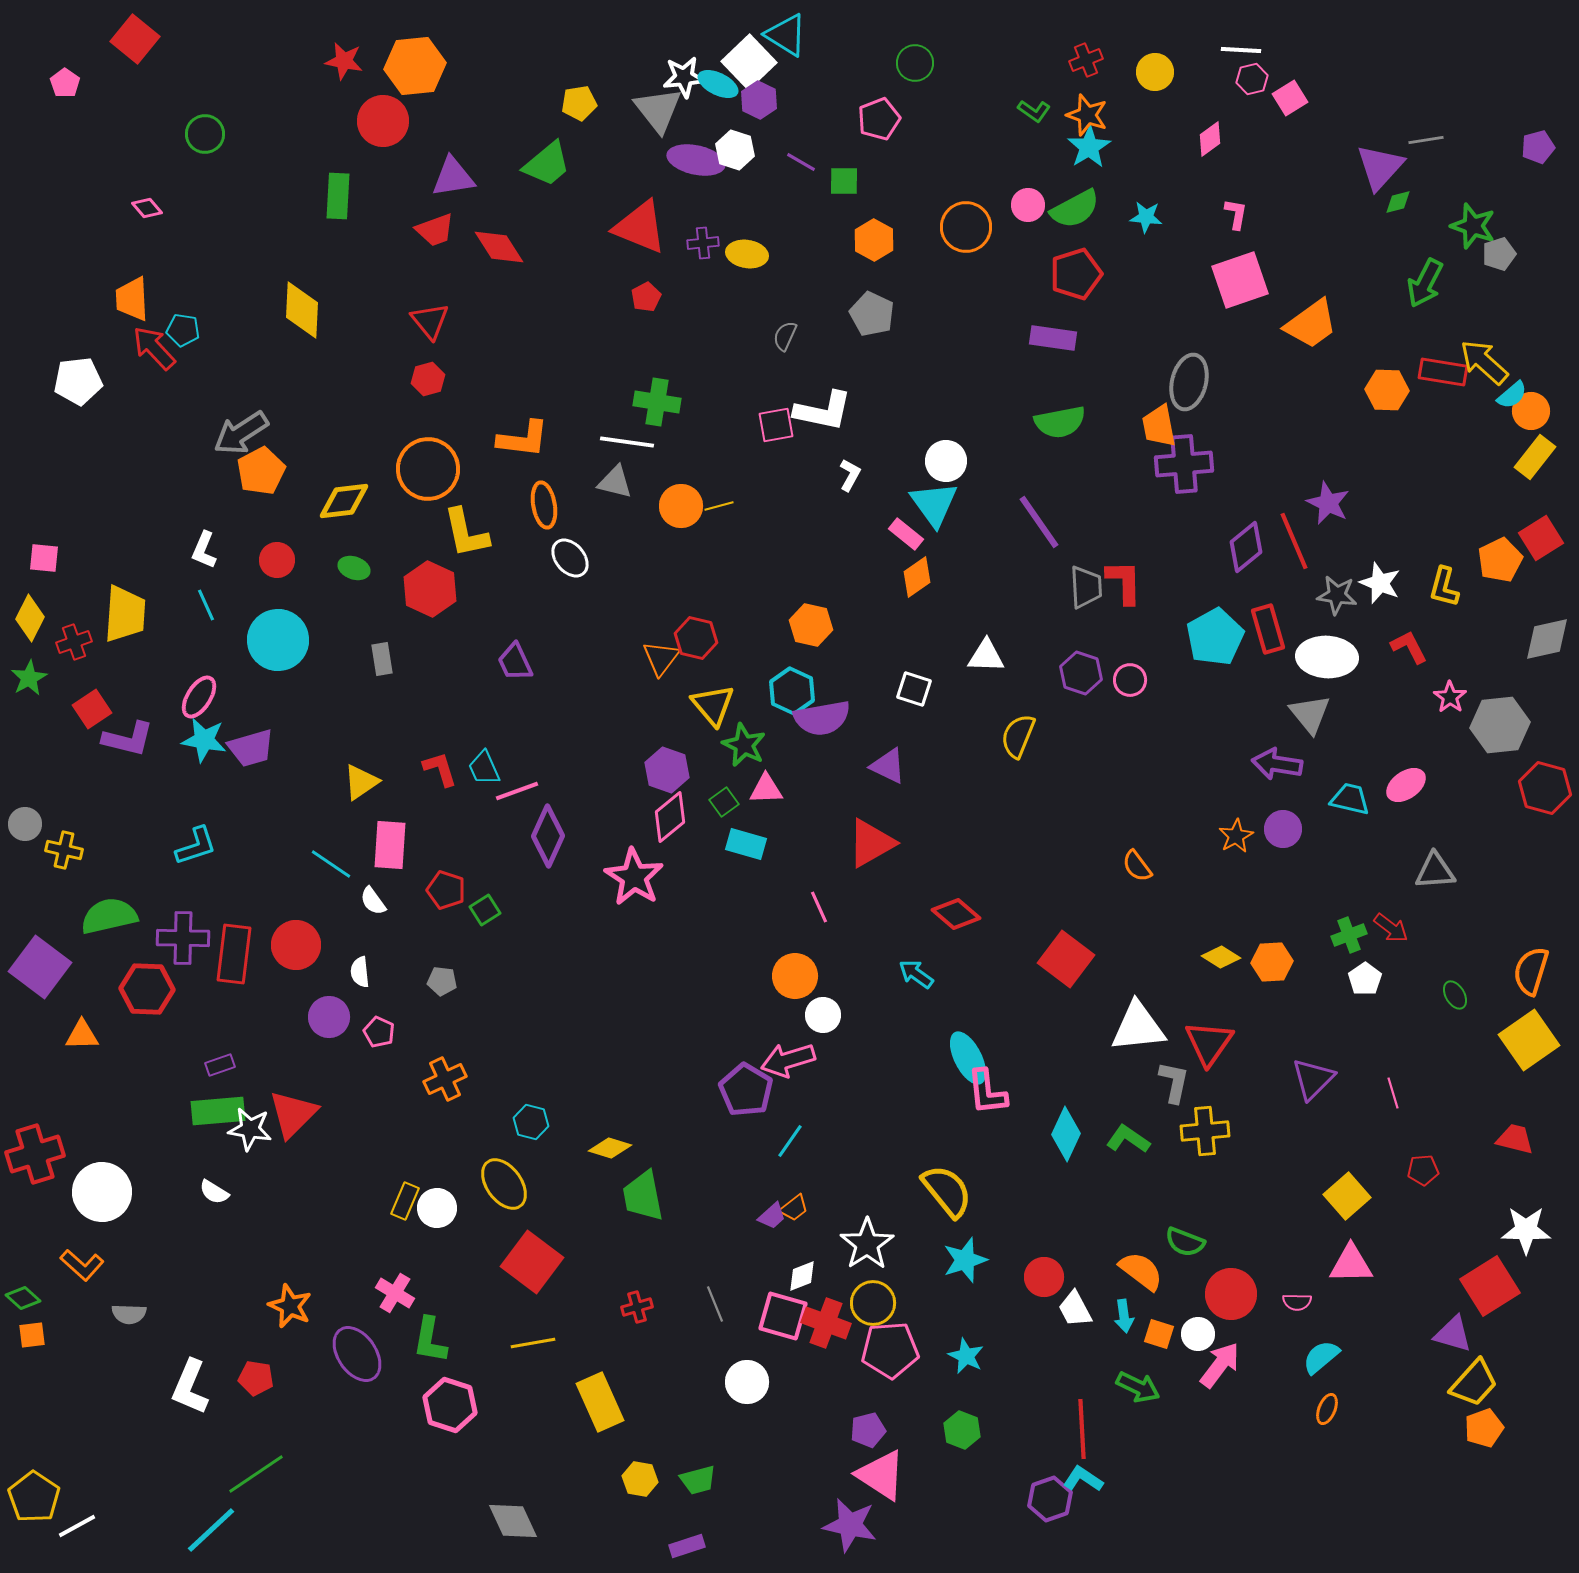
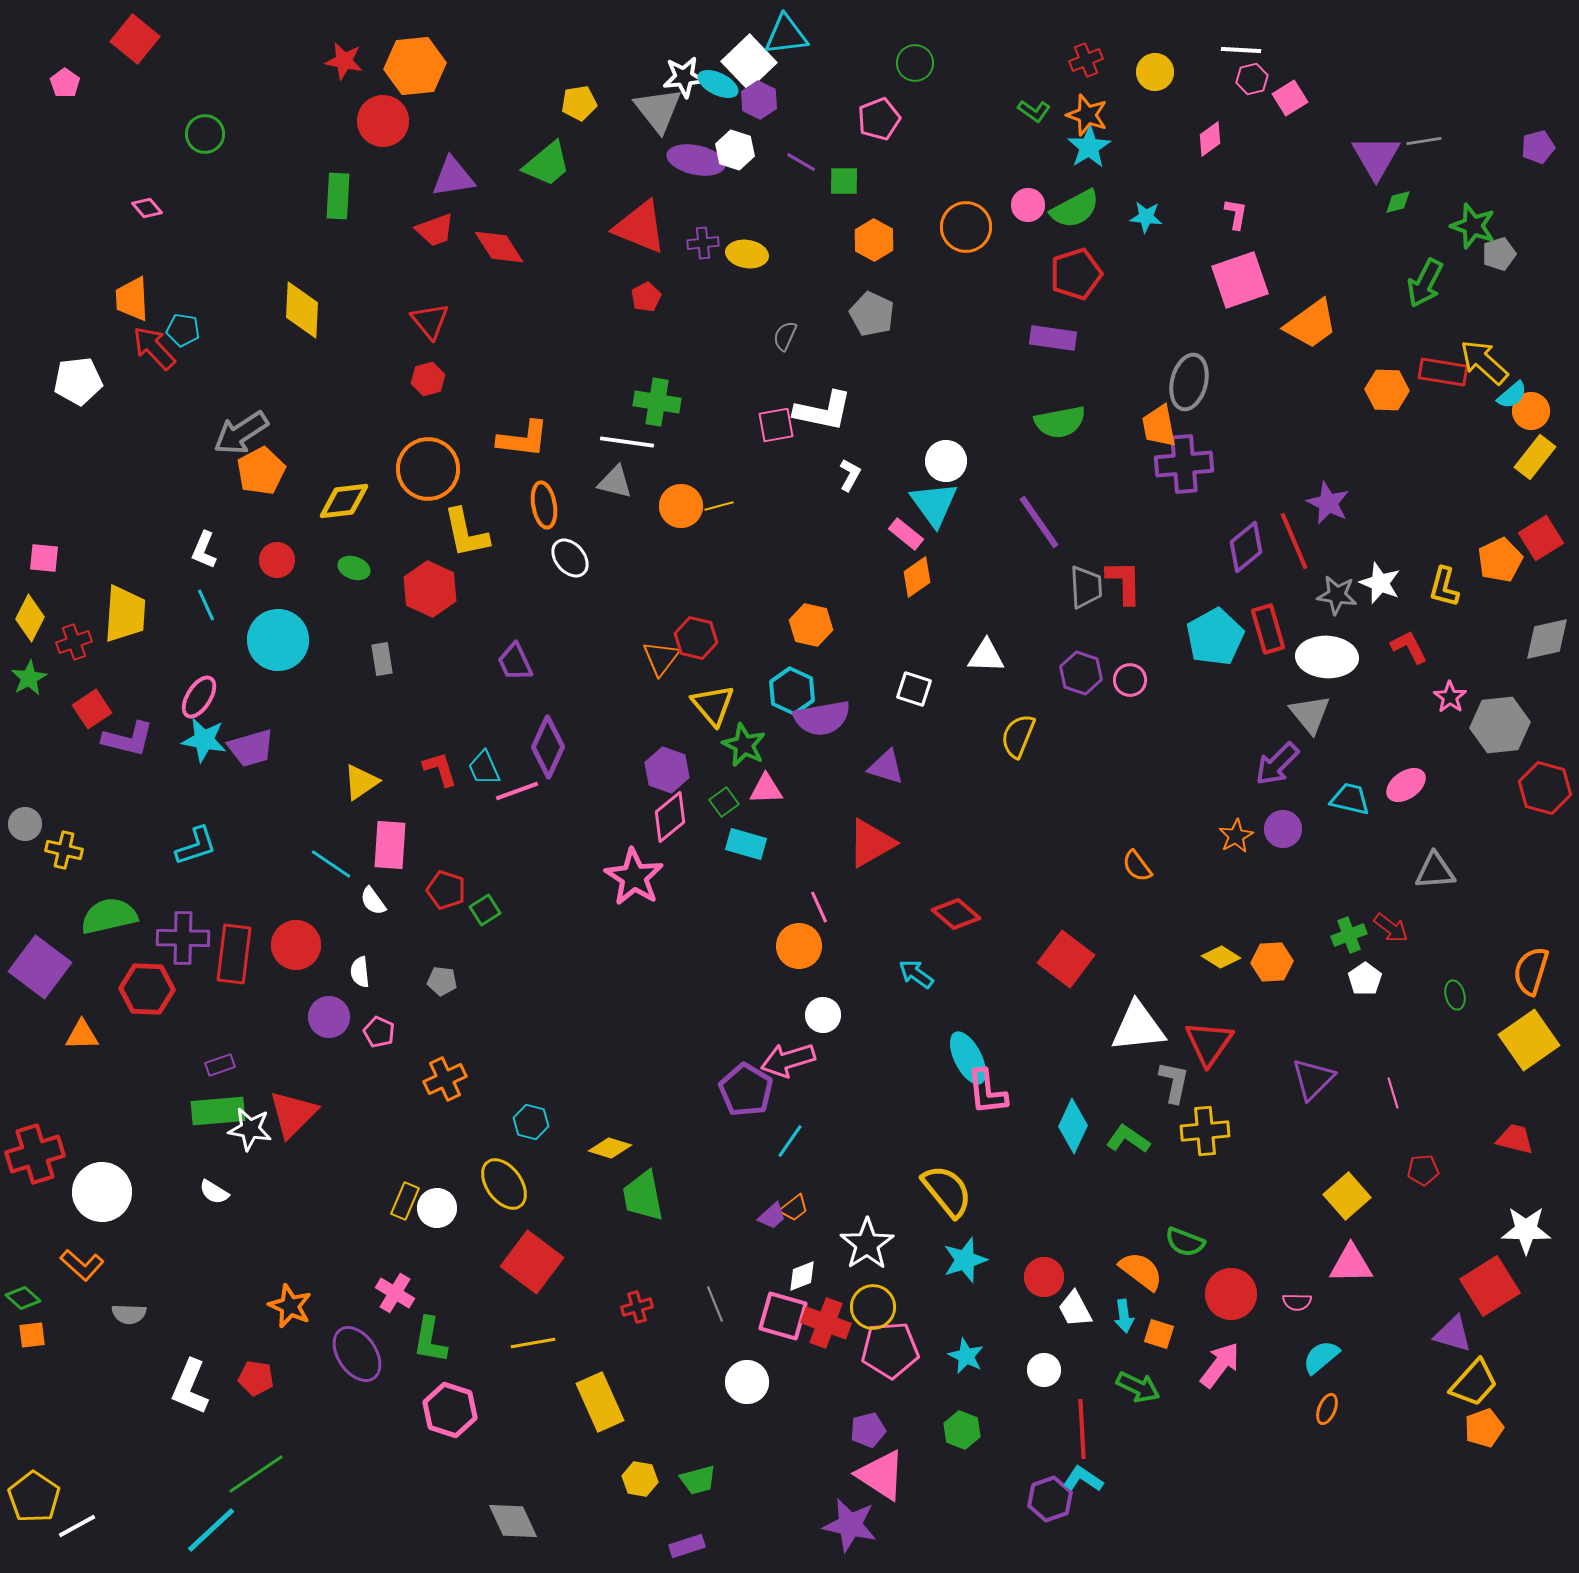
cyan triangle at (786, 35): rotated 39 degrees counterclockwise
gray line at (1426, 140): moved 2 px left, 1 px down
purple triangle at (1380, 167): moved 4 px left, 10 px up; rotated 12 degrees counterclockwise
purple arrow at (1277, 764): rotated 54 degrees counterclockwise
purple triangle at (888, 766): moved 2 px left, 1 px down; rotated 9 degrees counterclockwise
purple diamond at (548, 836): moved 89 px up
orange circle at (795, 976): moved 4 px right, 30 px up
green ellipse at (1455, 995): rotated 16 degrees clockwise
cyan diamond at (1066, 1134): moved 7 px right, 8 px up
yellow circle at (873, 1303): moved 4 px down
white circle at (1198, 1334): moved 154 px left, 36 px down
pink hexagon at (450, 1405): moved 5 px down
